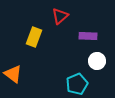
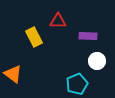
red triangle: moved 2 px left, 5 px down; rotated 42 degrees clockwise
yellow rectangle: rotated 48 degrees counterclockwise
